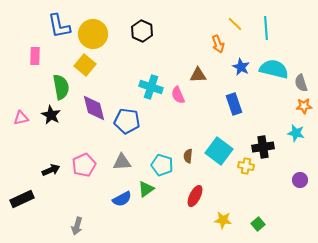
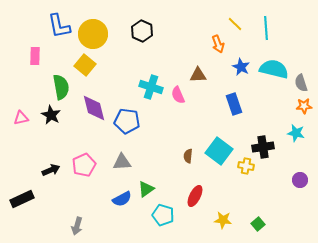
cyan pentagon: moved 1 px right, 50 px down
